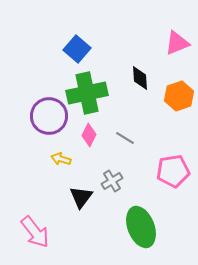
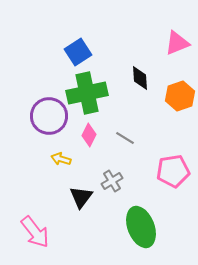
blue square: moved 1 px right, 3 px down; rotated 16 degrees clockwise
orange hexagon: moved 1 px right
